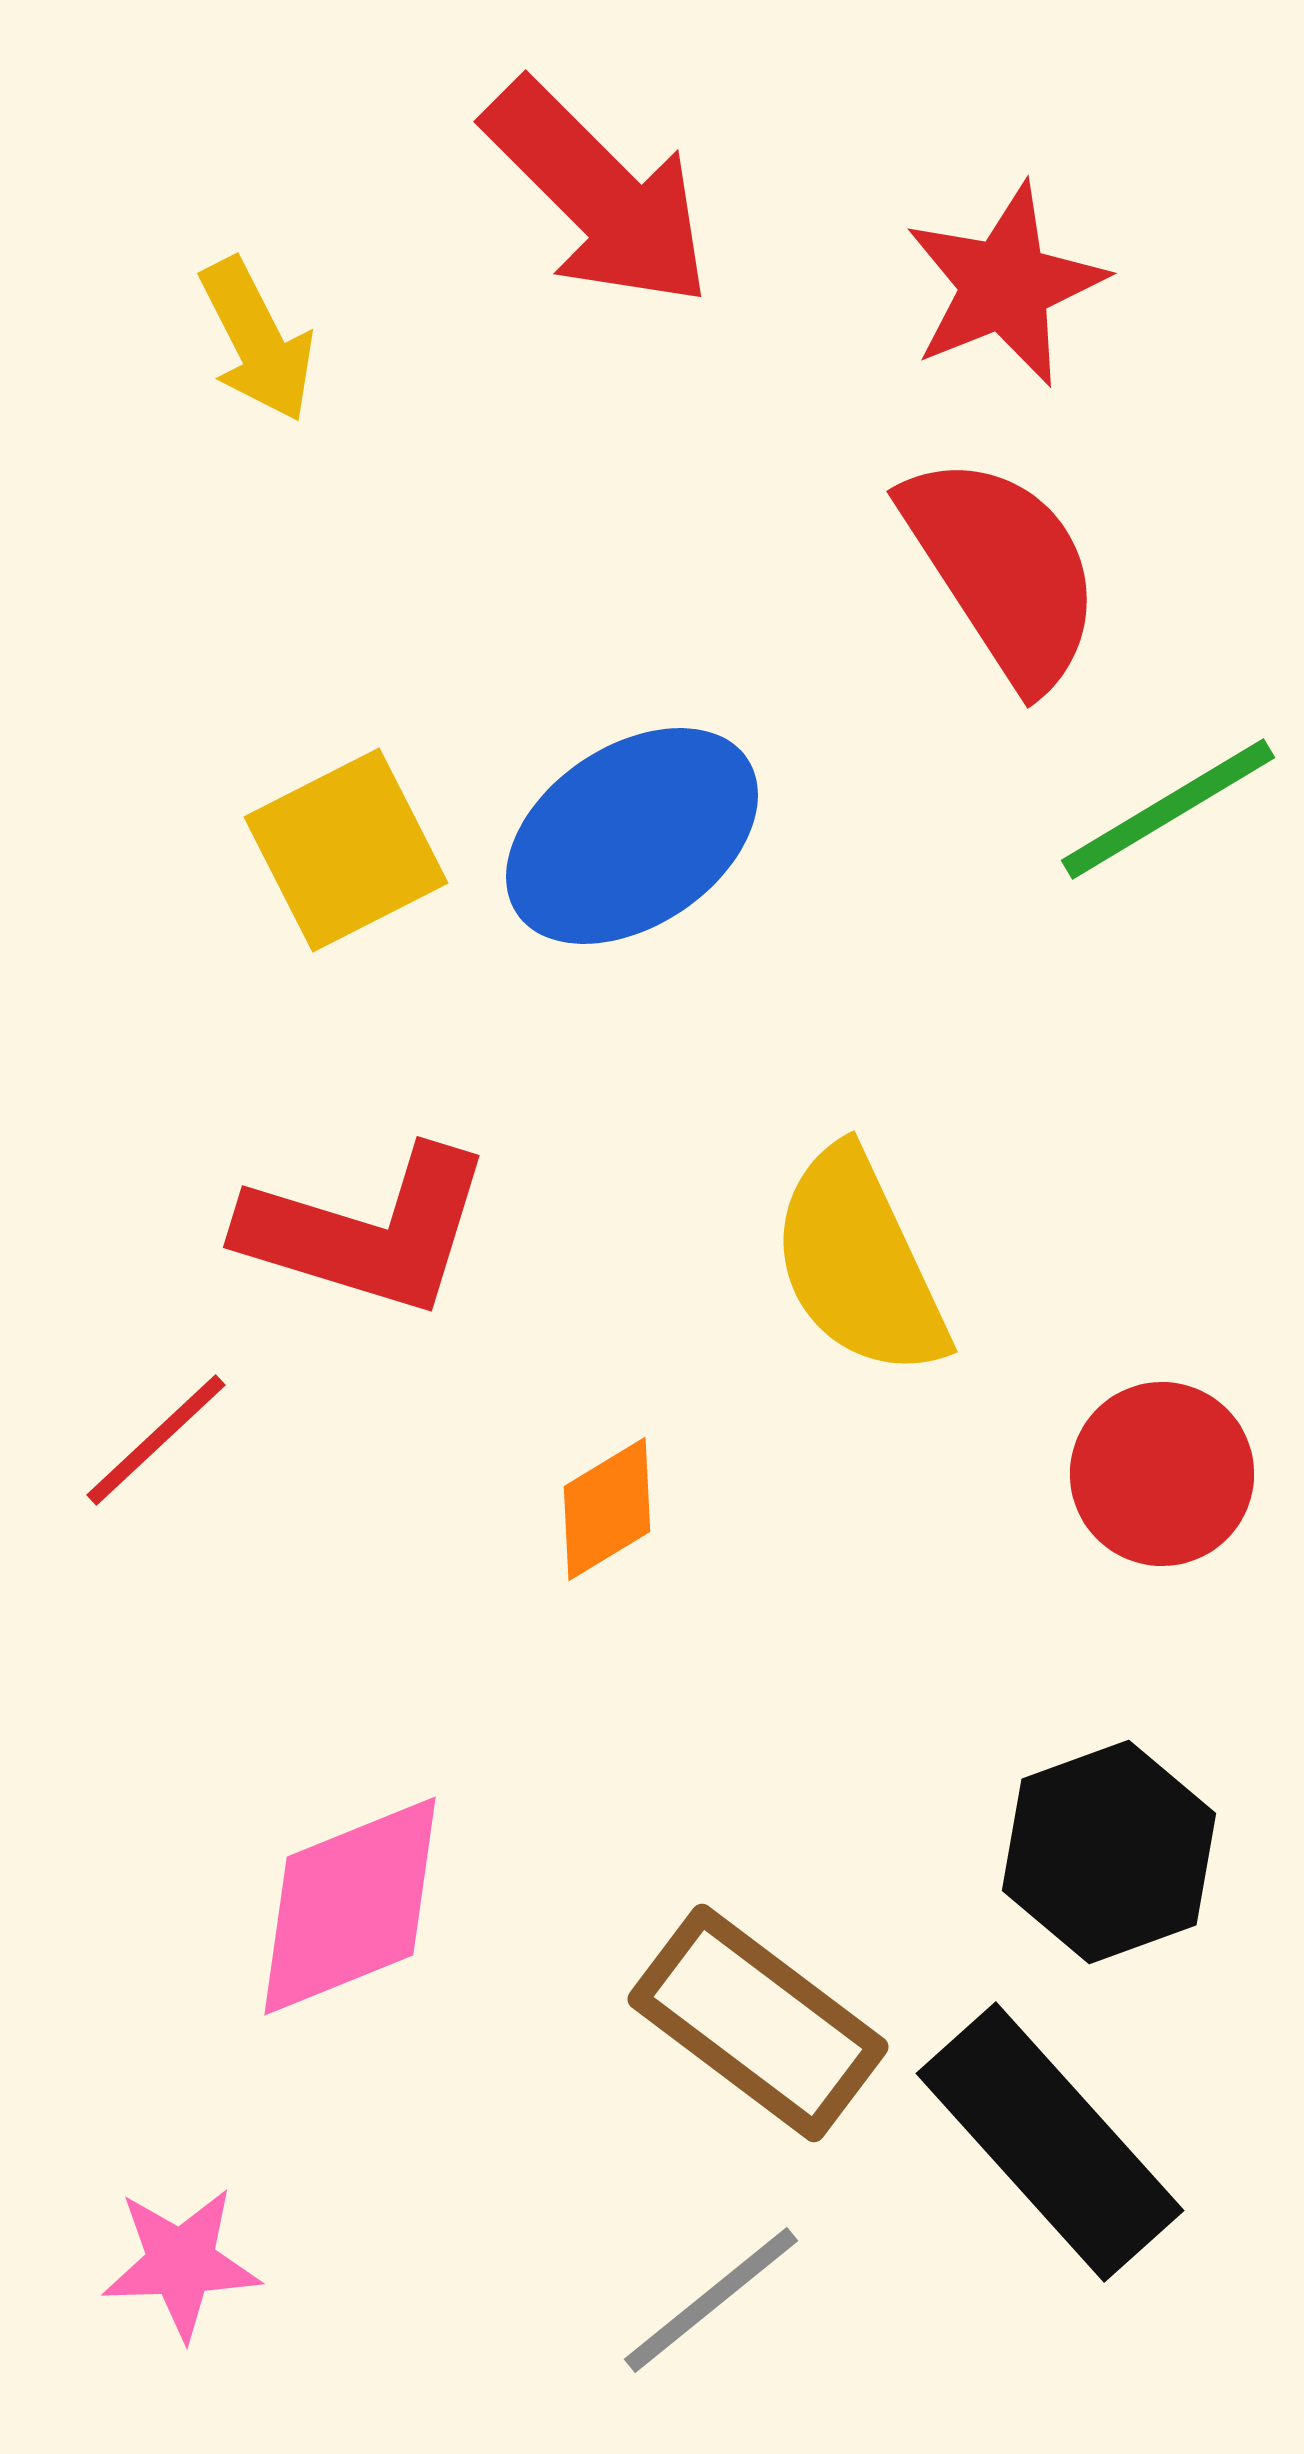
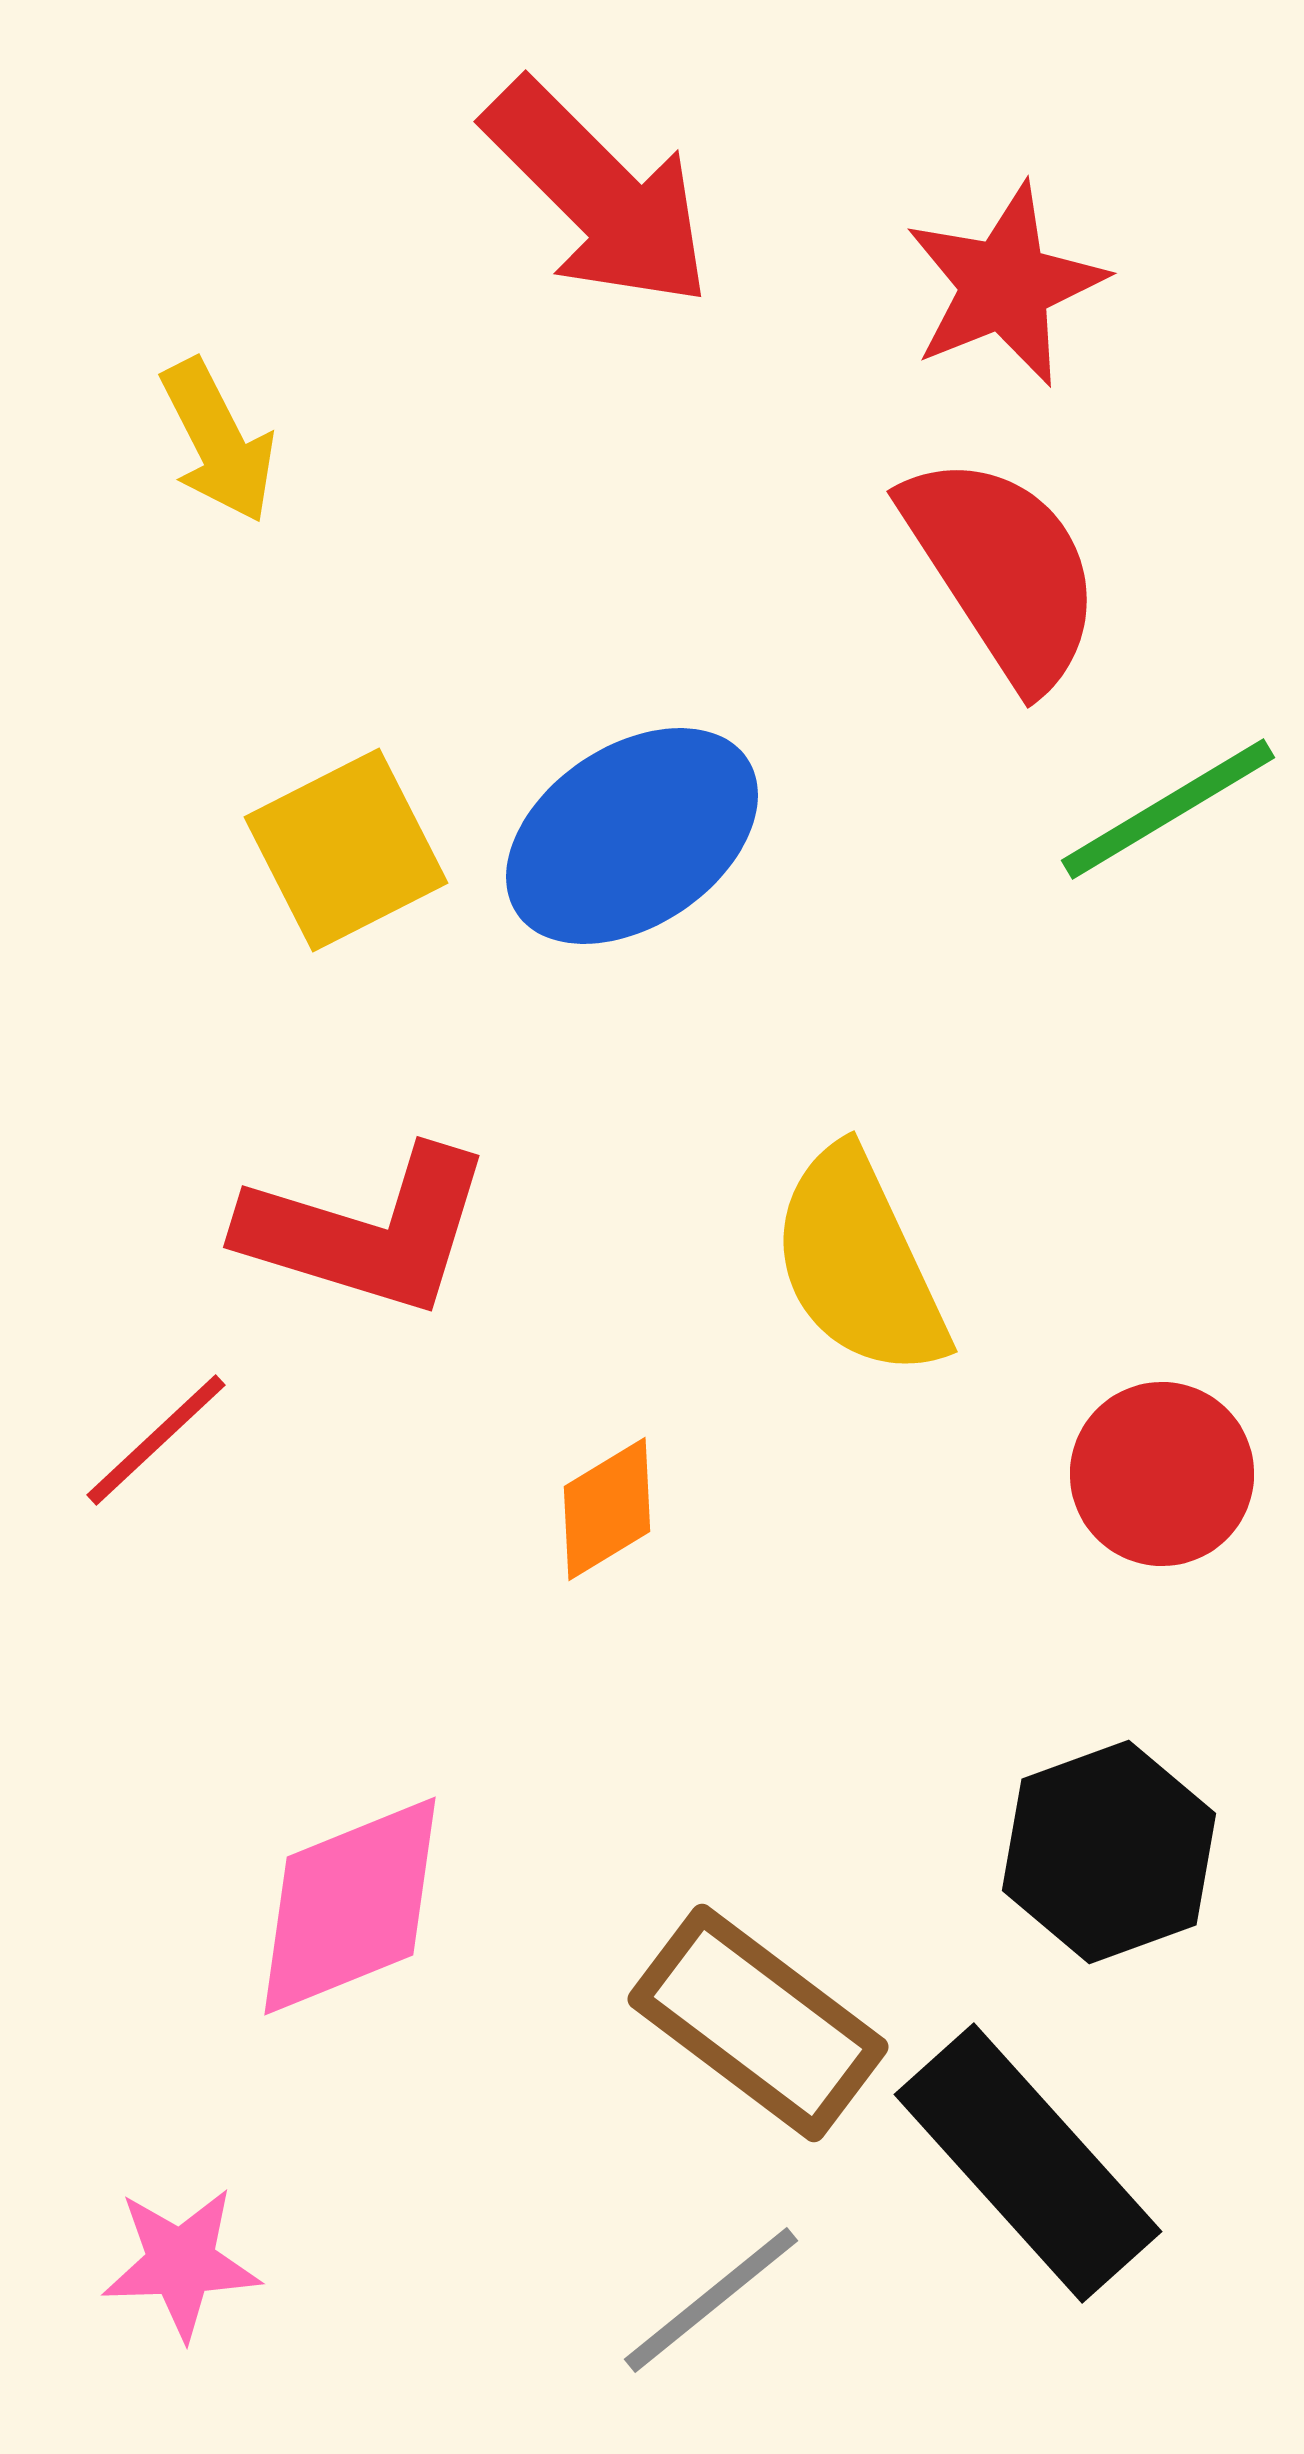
yellow arrow: moved 39 px left, 101 px down
black rectangle: moved 22 px left, 21 px down
